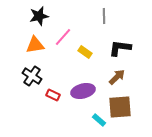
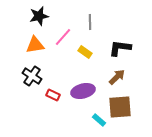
gray line: moved 14 px left, 6 px down
